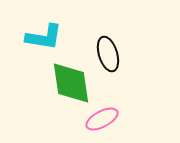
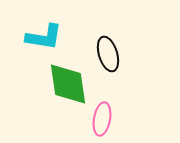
green diamond: moved 3 px left, 1 px down
pink ellipse: rotated 52 degrees counterclockwise
